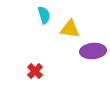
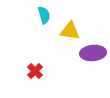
yellow triangle: moved 2 px down
purple ellipse: moved 2 px down
